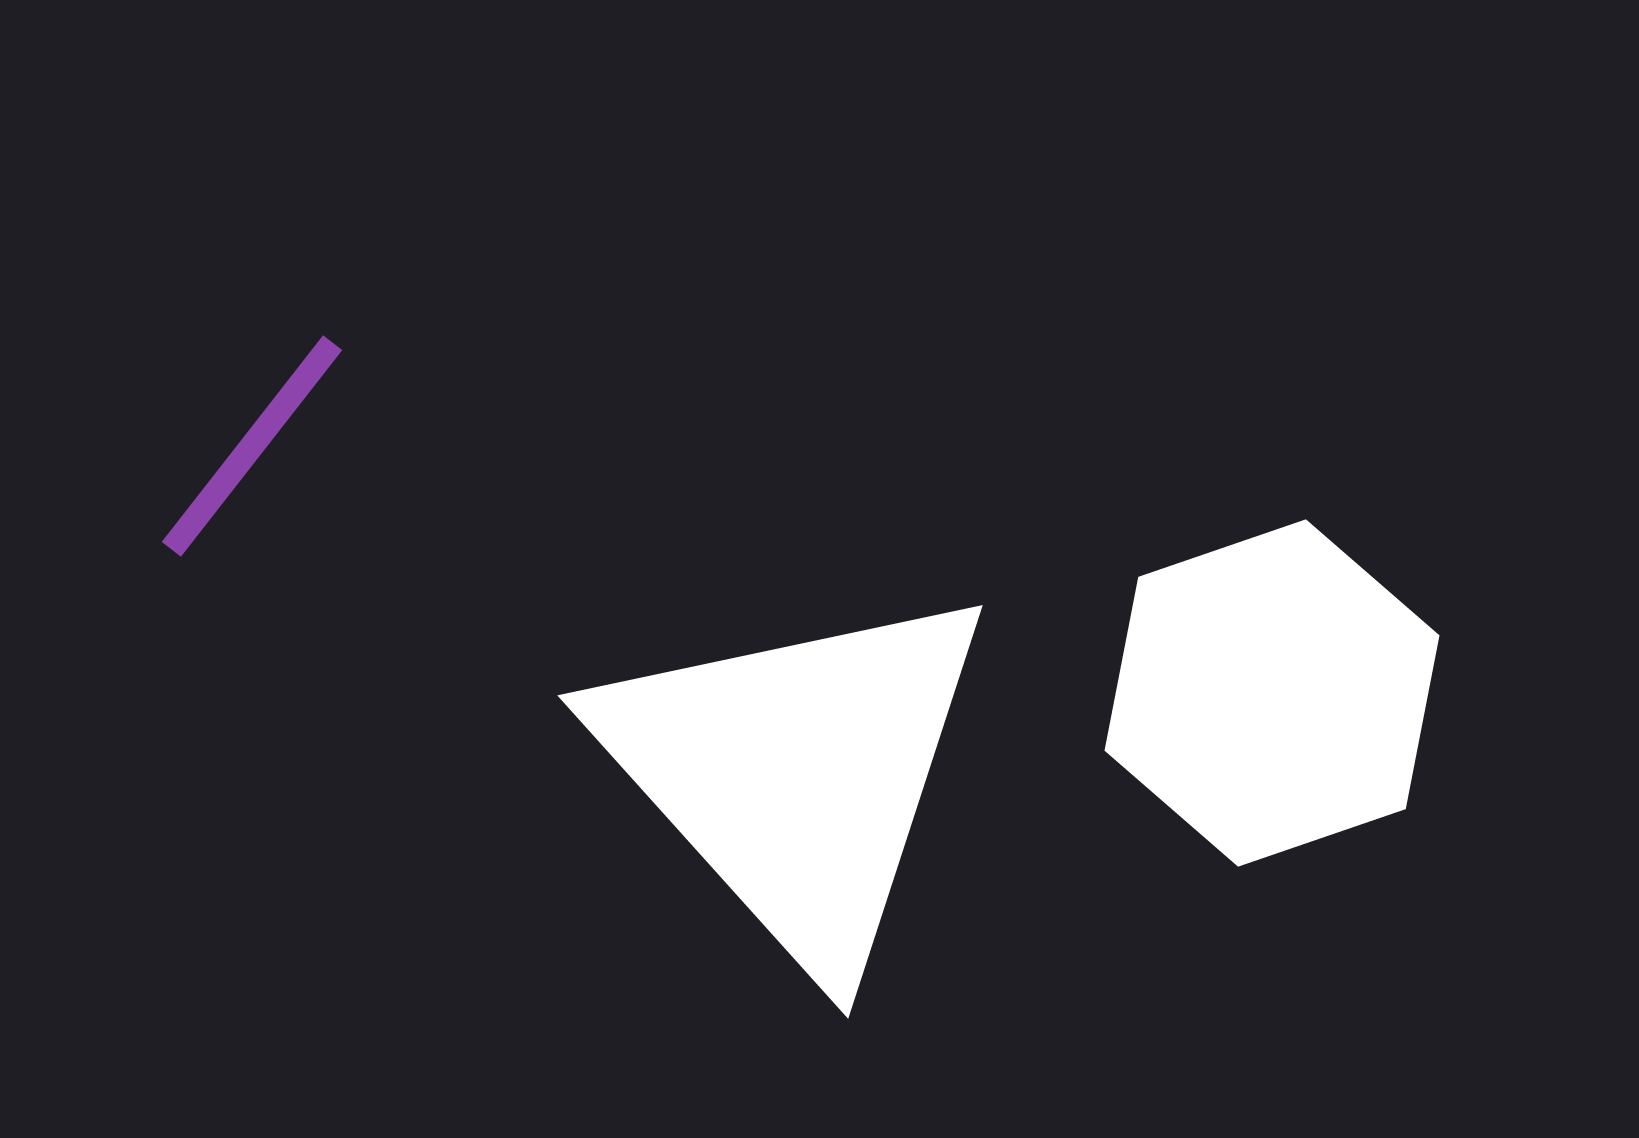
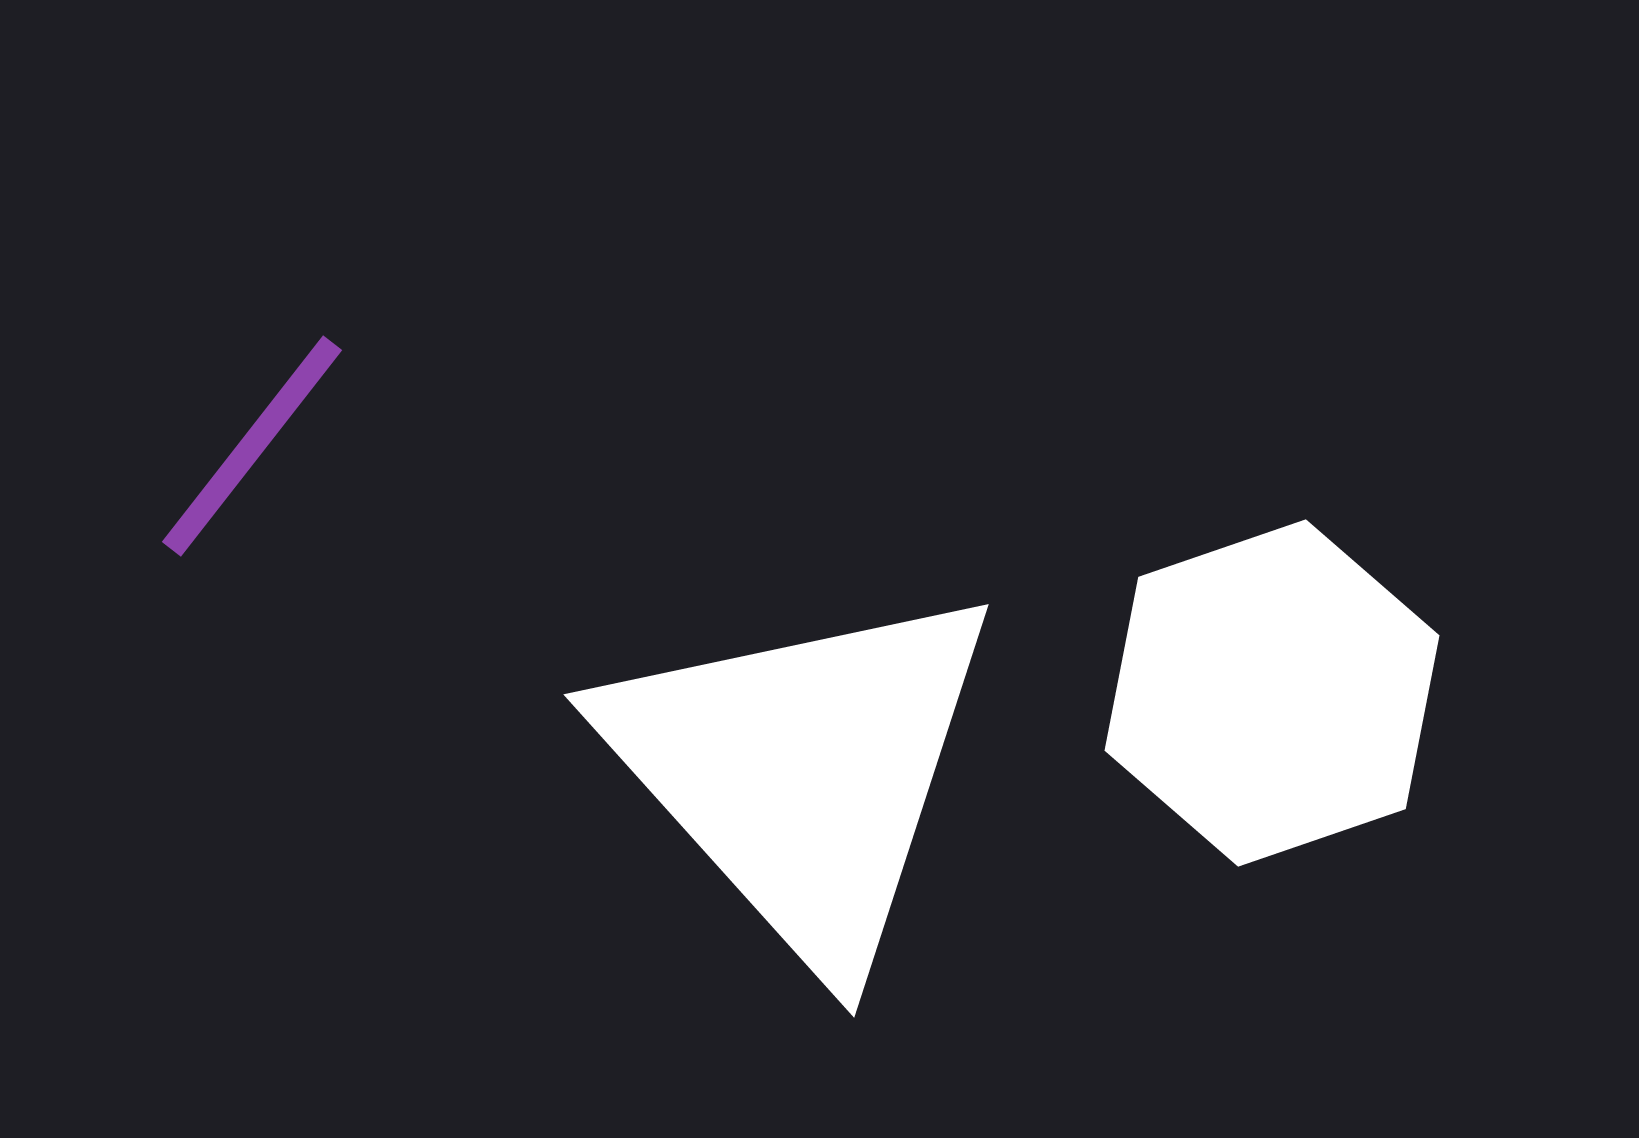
white triangle: moved 6 px right, 1 px up
